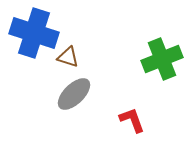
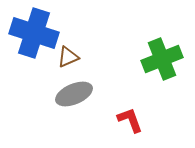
brown triangle: rotated 40 degrees counterclockwise
gray ellipse: rotated 21 degrees clockwise
red L-shape: moved 2 px left
